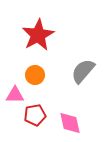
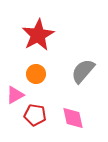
orange circle: moved 1 px right, 1 px up
pink triangle: rotated 30 degrees counterclockwise
red pentagon: rotated 20 degrees clockwise
pink diamond: moved 3 px right, 5 px up
